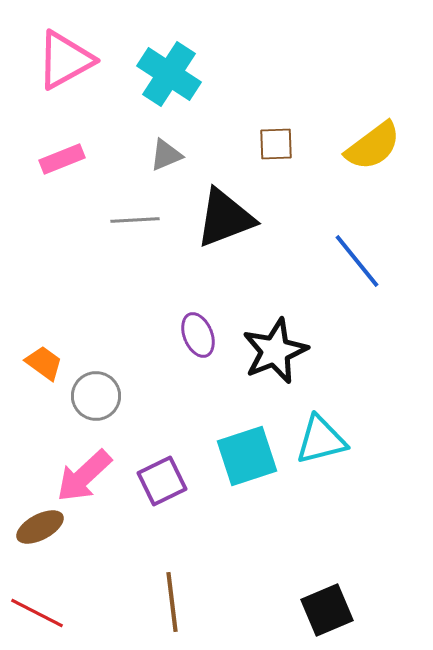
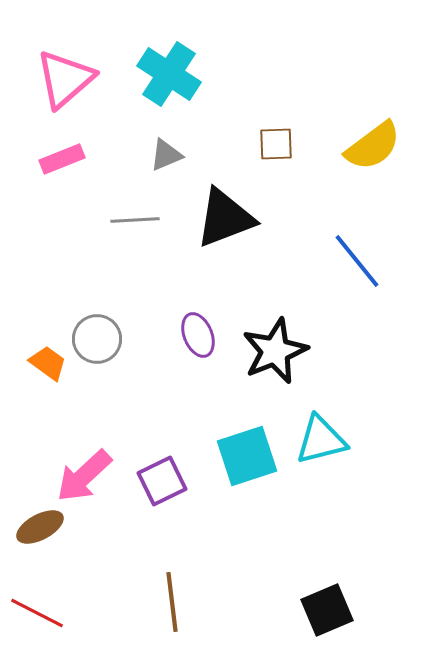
pink triangle: moved 19 px down; rotated 12 degrees counterclockwise
orange trapezoid: moved 4 px right
gray circle: moved 1 px right, 57 px up
